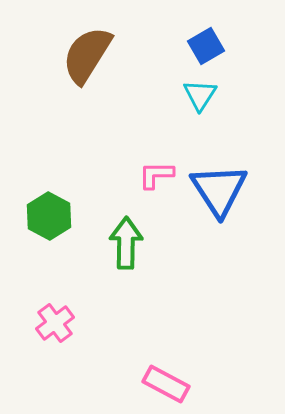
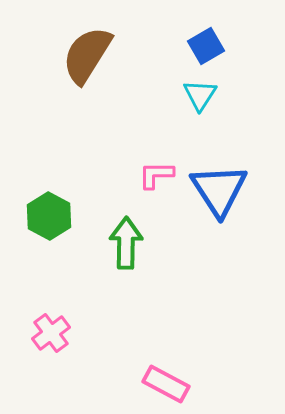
pink cross: moved 4 px left, 10 px down
